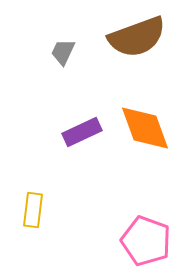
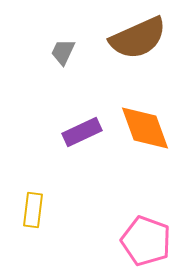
brown semicircle: moved 1 px right, 1 px down; rotated 4 degrees counterclockwise
